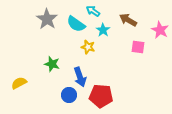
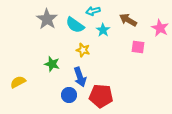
cyan arrow: rotated 48 degrees counterclockwise
cyan semicircle: moved 1 px left, 1 px down
pink star: moved 2 px up
yellow star: moved 5 px left, 3 px down
yellow semicircle: moved 1 px left, 1 px up
